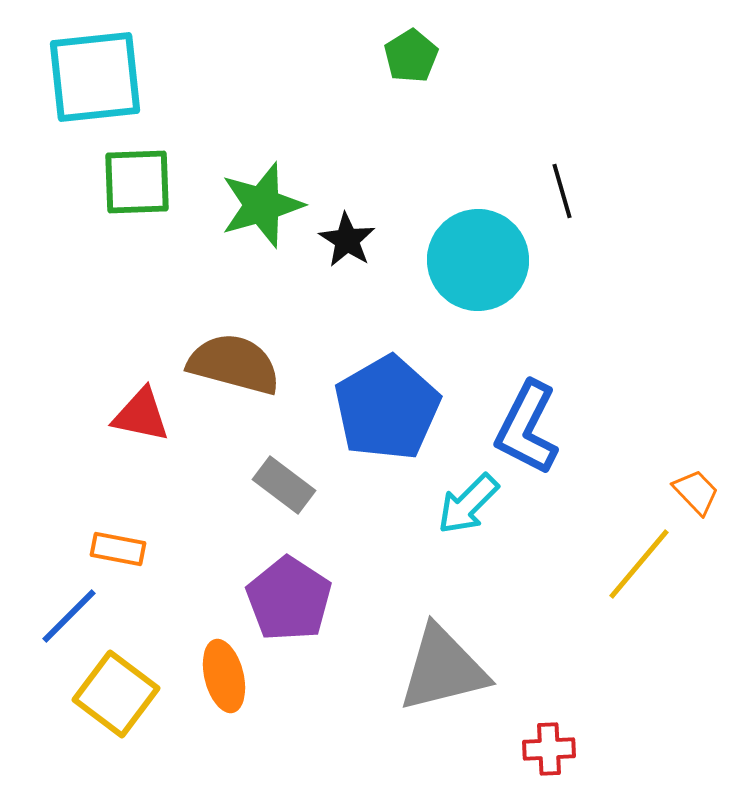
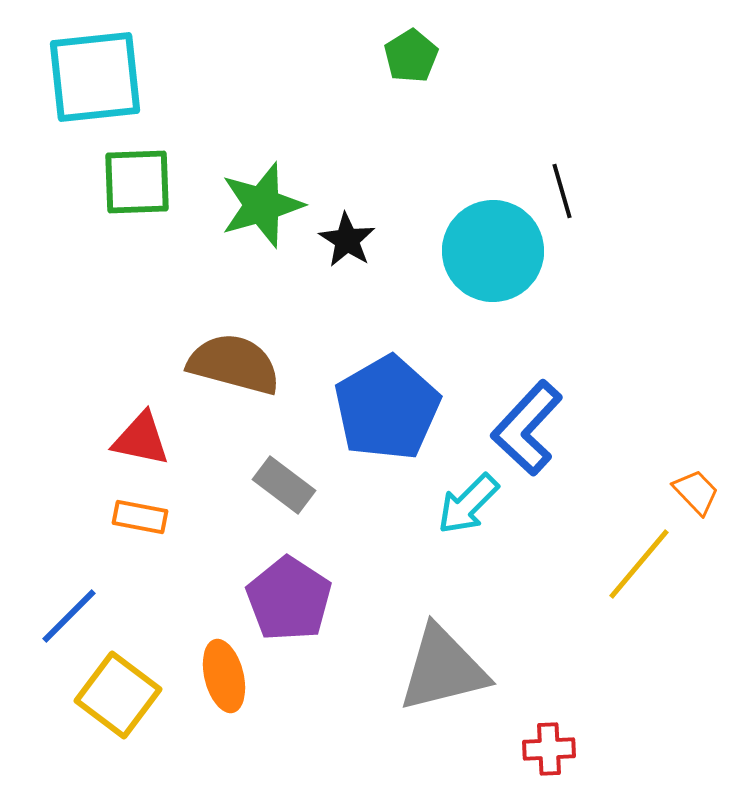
cyan circle: moved 15 px right, 9 px up
red triangle: moved 24 px down
blue L-shape: rotated 16 degrees clockwise
orange rectangle: moved 22 px right, 32 px up
yellow square: moved 2 px right, 1 px down
